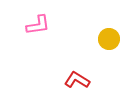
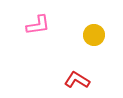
yellow circle: moved 15 px left, 4 px up
